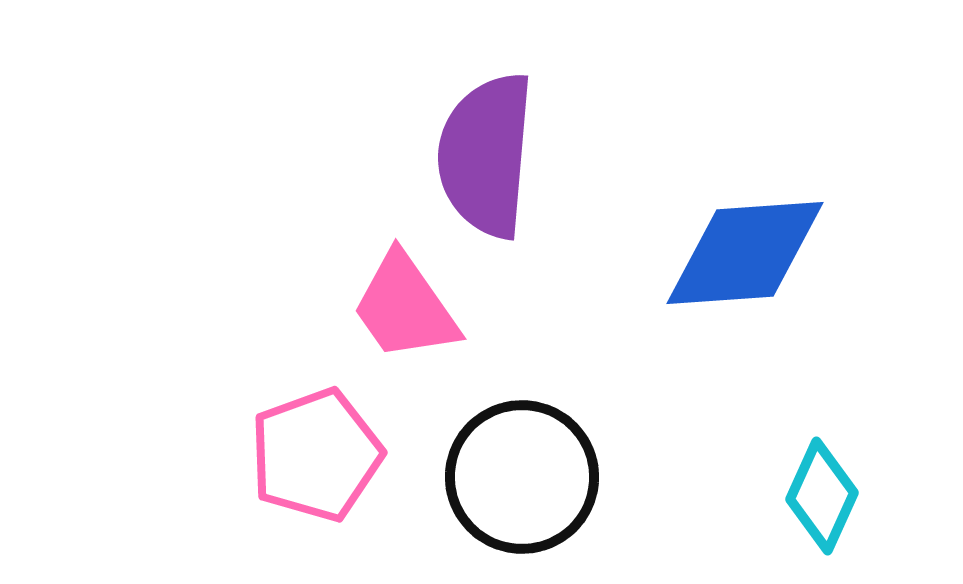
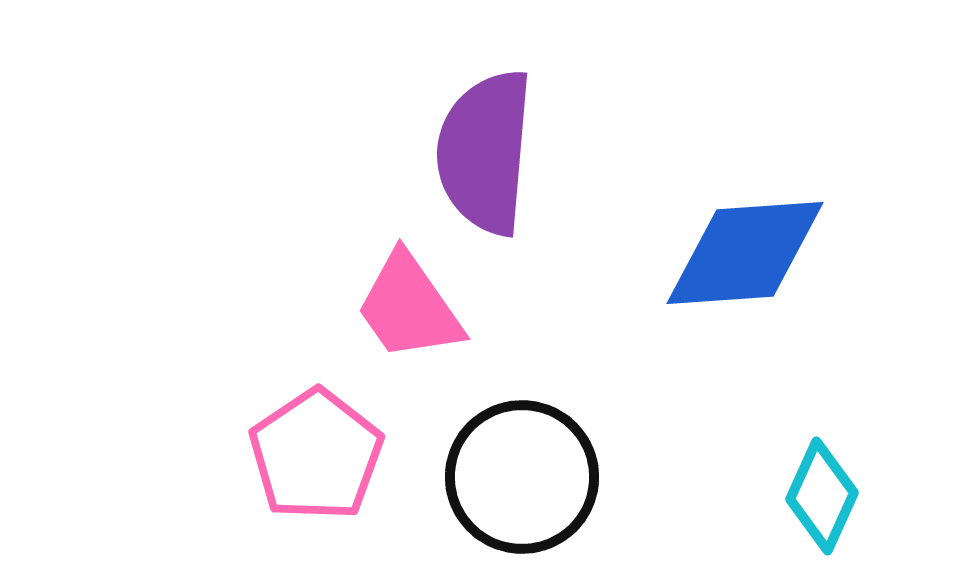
purple semicircle: moved 1 px left, 3 px up
pink trapezoid: moved 4 px right
pink pentagon: rotated 14 degrees counterclockwise
